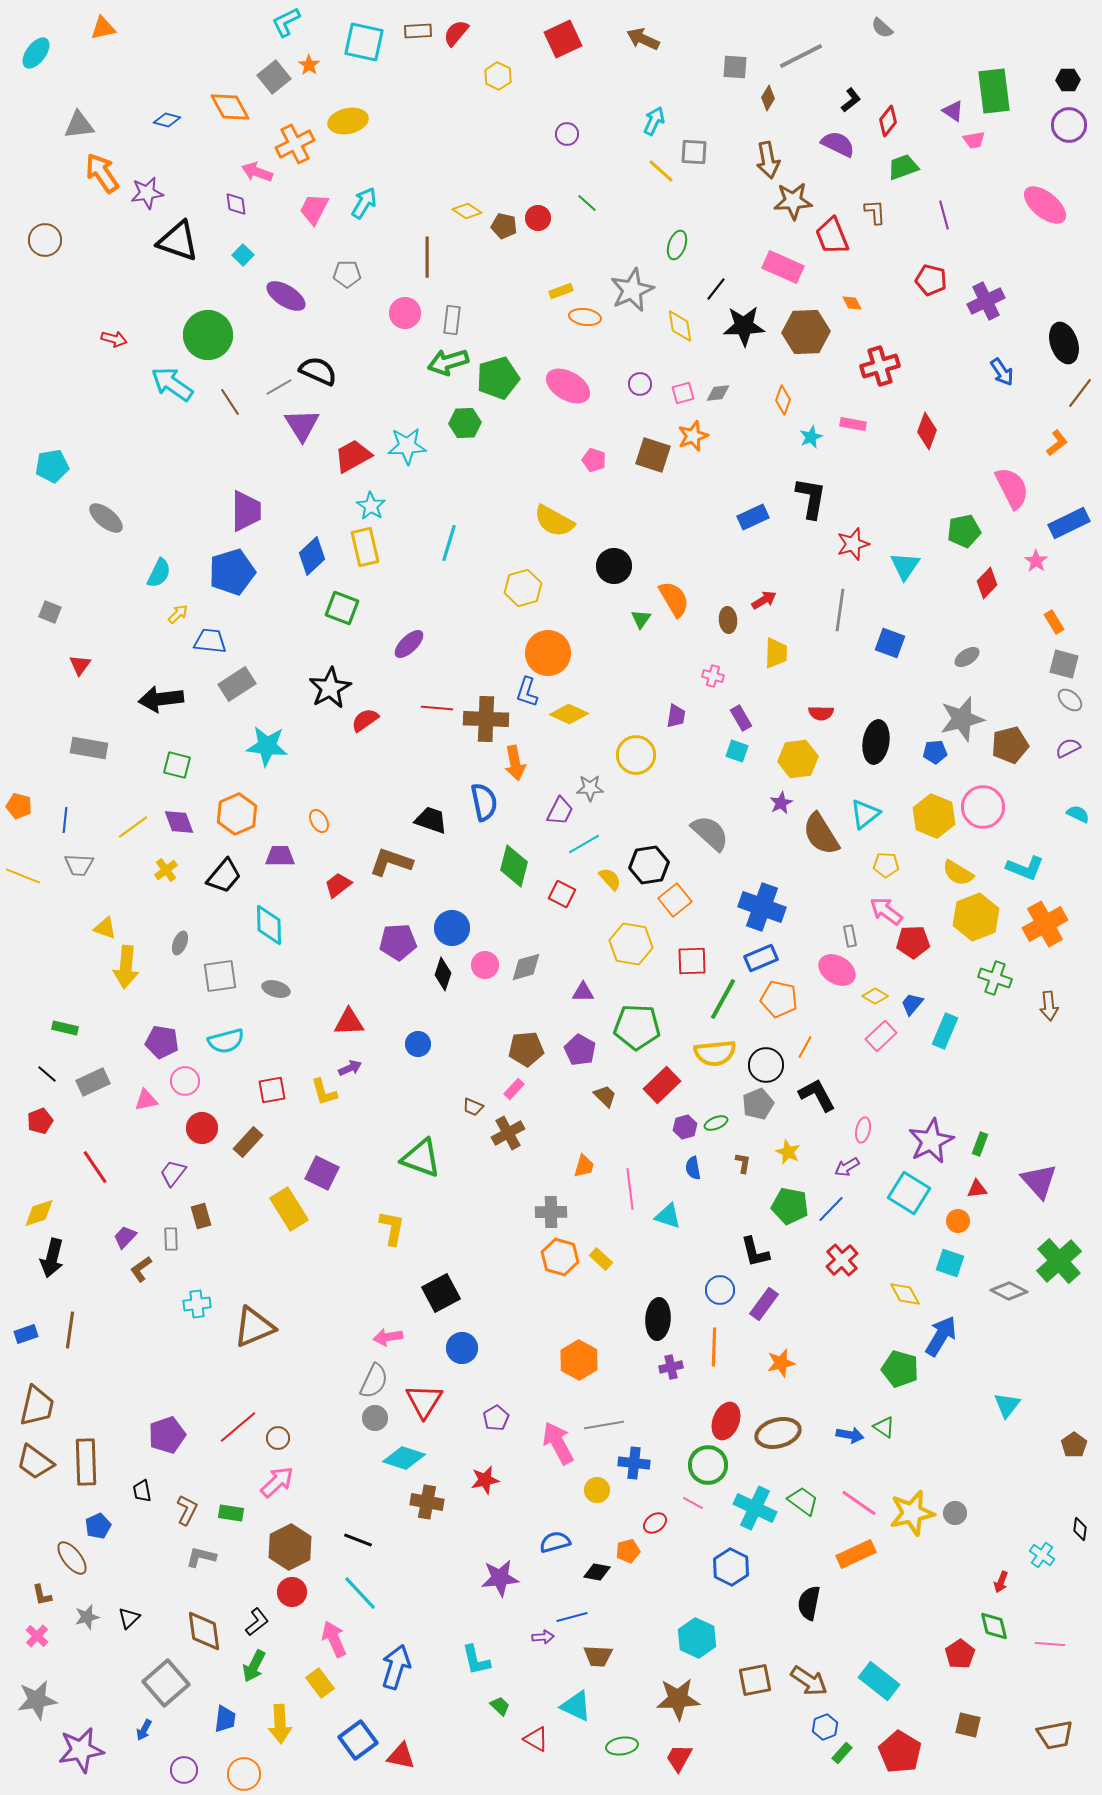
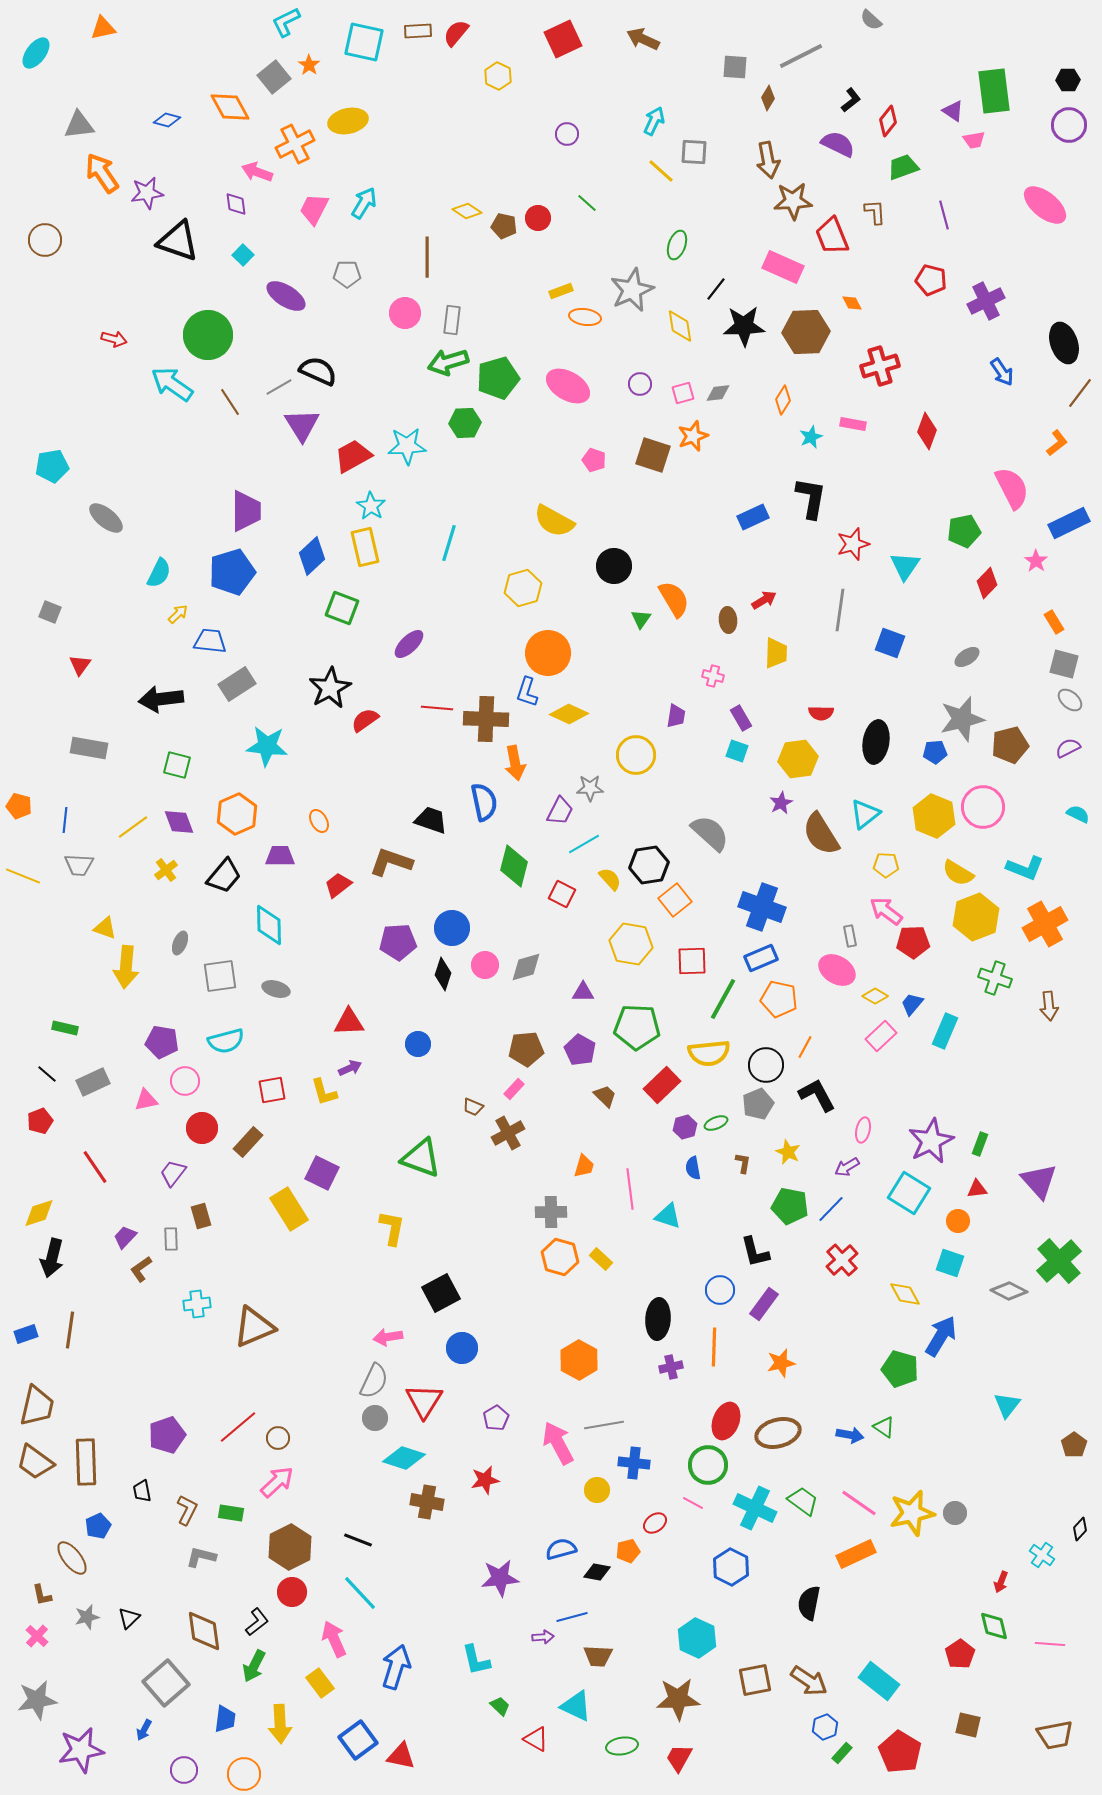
gray semicircle at (882, 28): moved 11 px left, 8 px up
orange diamond at (783, 400): rotated 12 degrees clockwise
yellow semicircle at (715, 1053): moved 6 px left
black diamond at (1080, 1529): rotated 35 degrees clockwise
blue semicircle at (555, 1542): moved 6 px right, 7 px down
